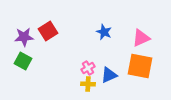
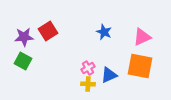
pink triangle: moved 1 px right, 1 px up
